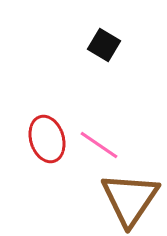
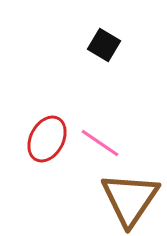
red ellipse: rotated 45 degrees clockwise
pink line: moved 1 px right, 2 px up
